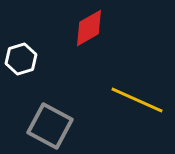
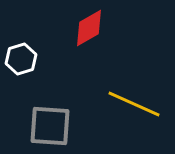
yellow line: moved 3 px left, 4 px down
gray square: rotated 24 degrees counterclockwise
